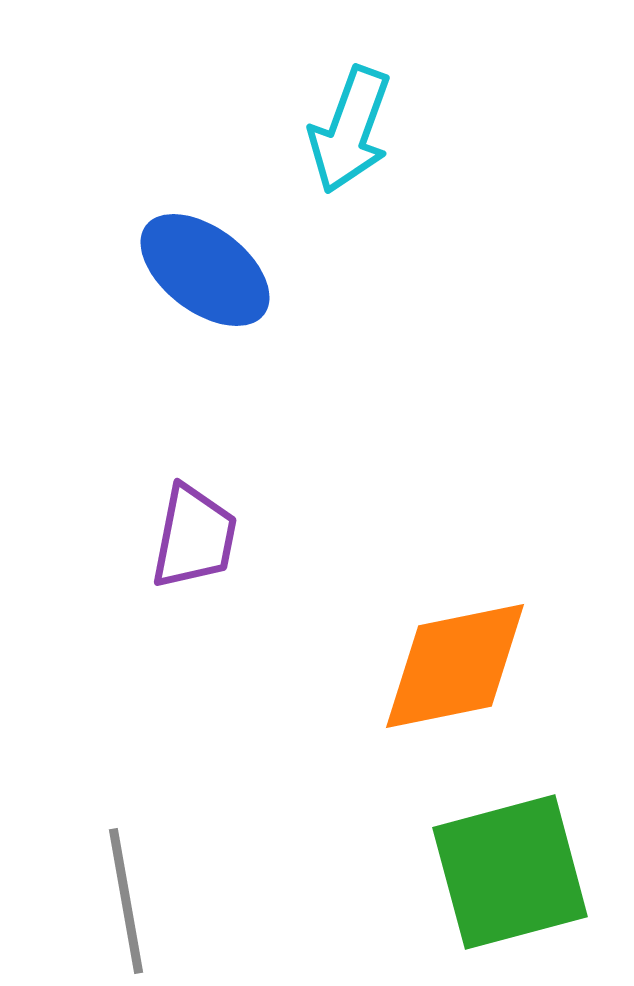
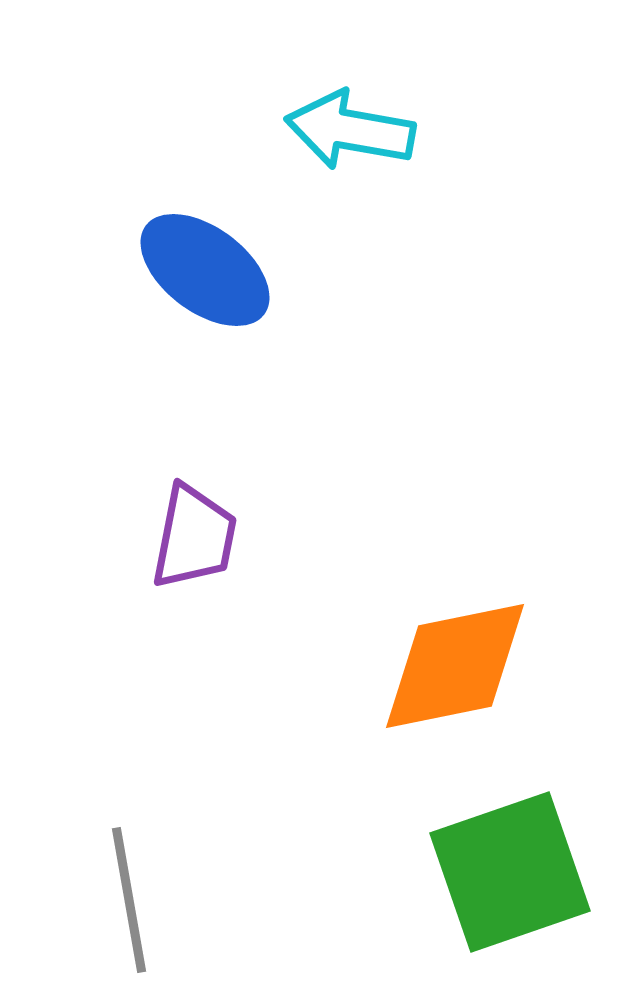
cyan arrow: rotated 80 degrees clockwise
green square: rotated 4 degrees counterclockwise
gray line: moved 3 px right, 1 px up
